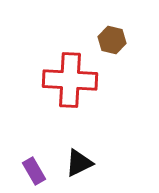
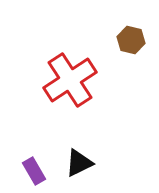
brown hexagon: moved 19 px right
red cross: rotated 36 degrees counterclockwise
